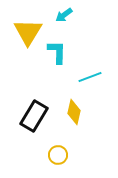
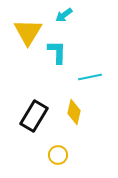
cyan line: rotated 10 degrees clockwise
